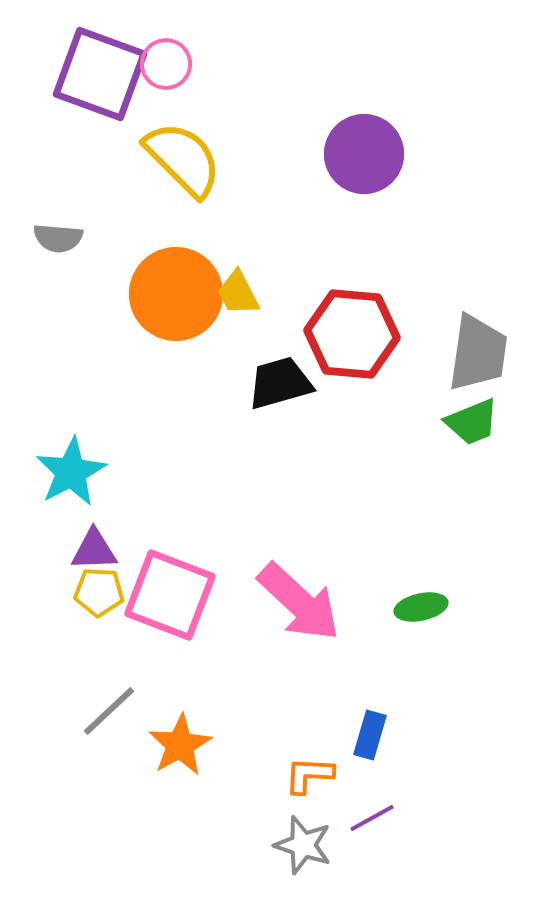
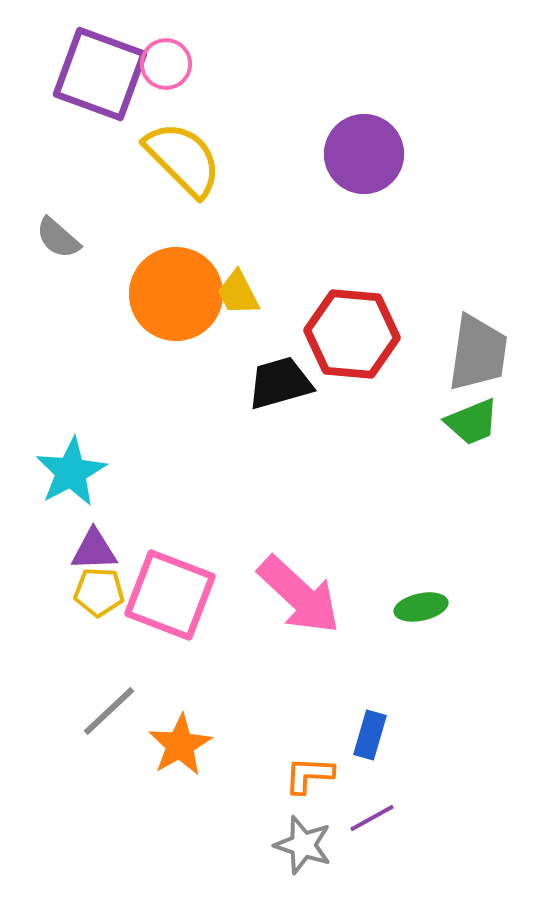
gray semicircle: rotated 36 degrees clockwise
pink arrow: moved 7 px up
